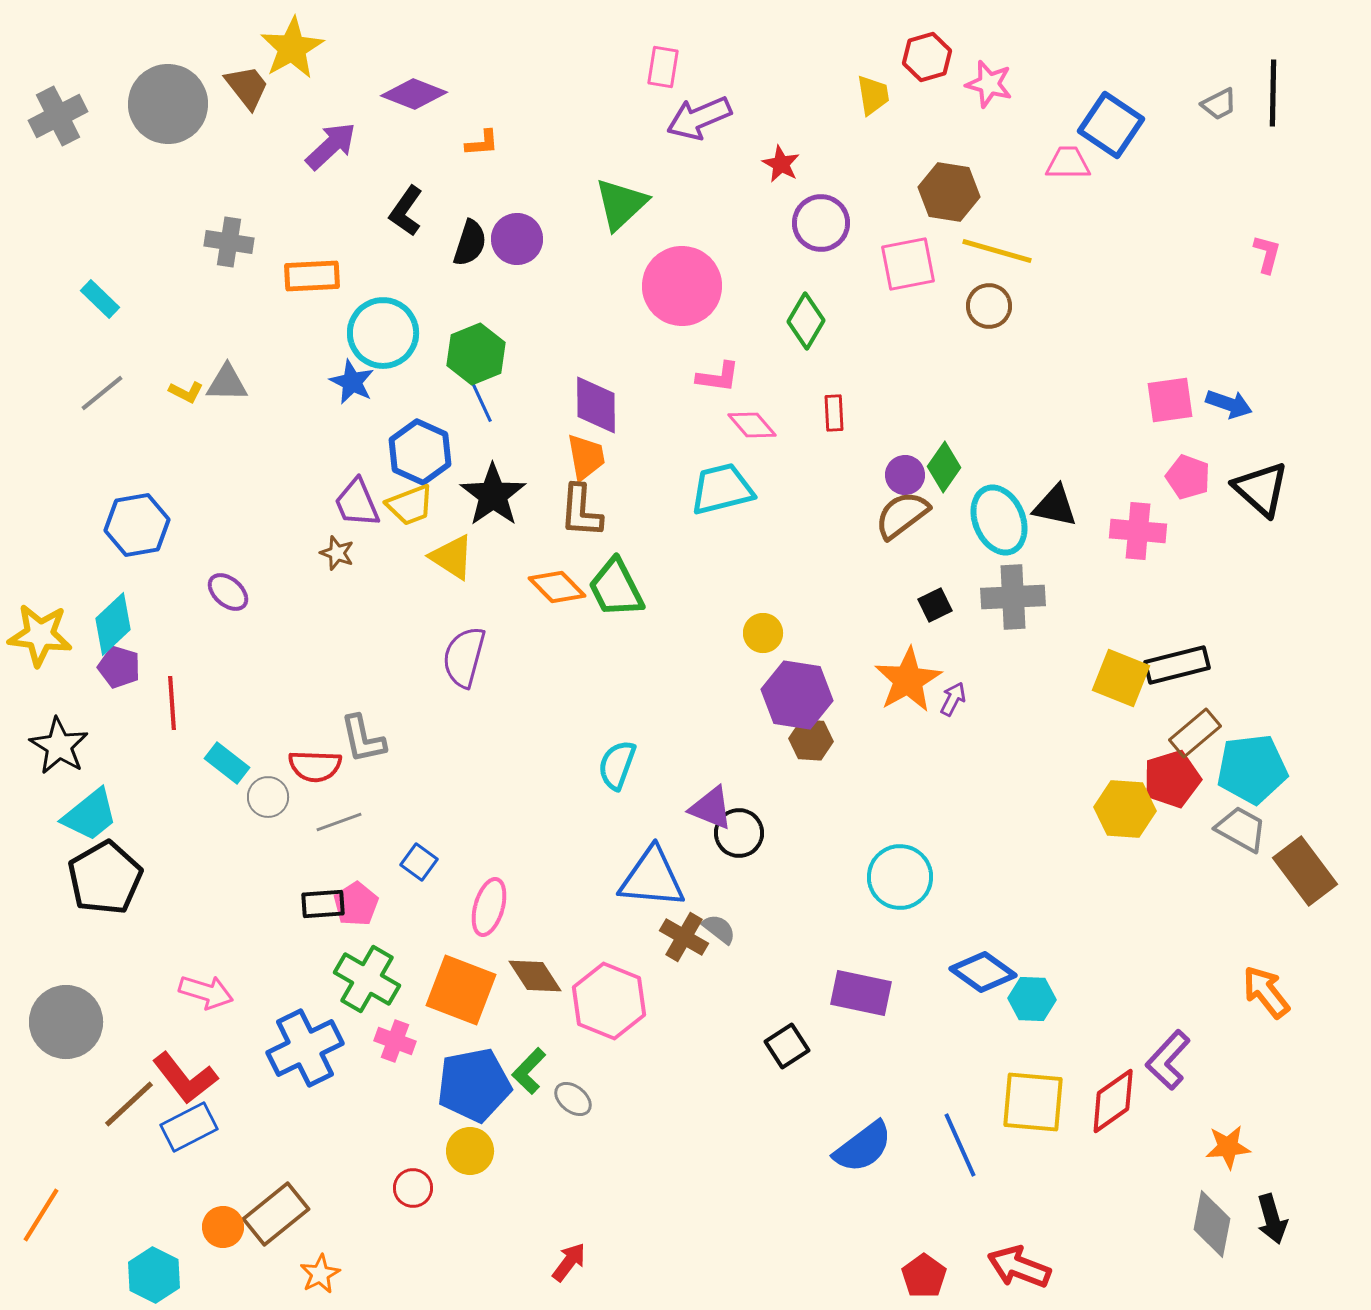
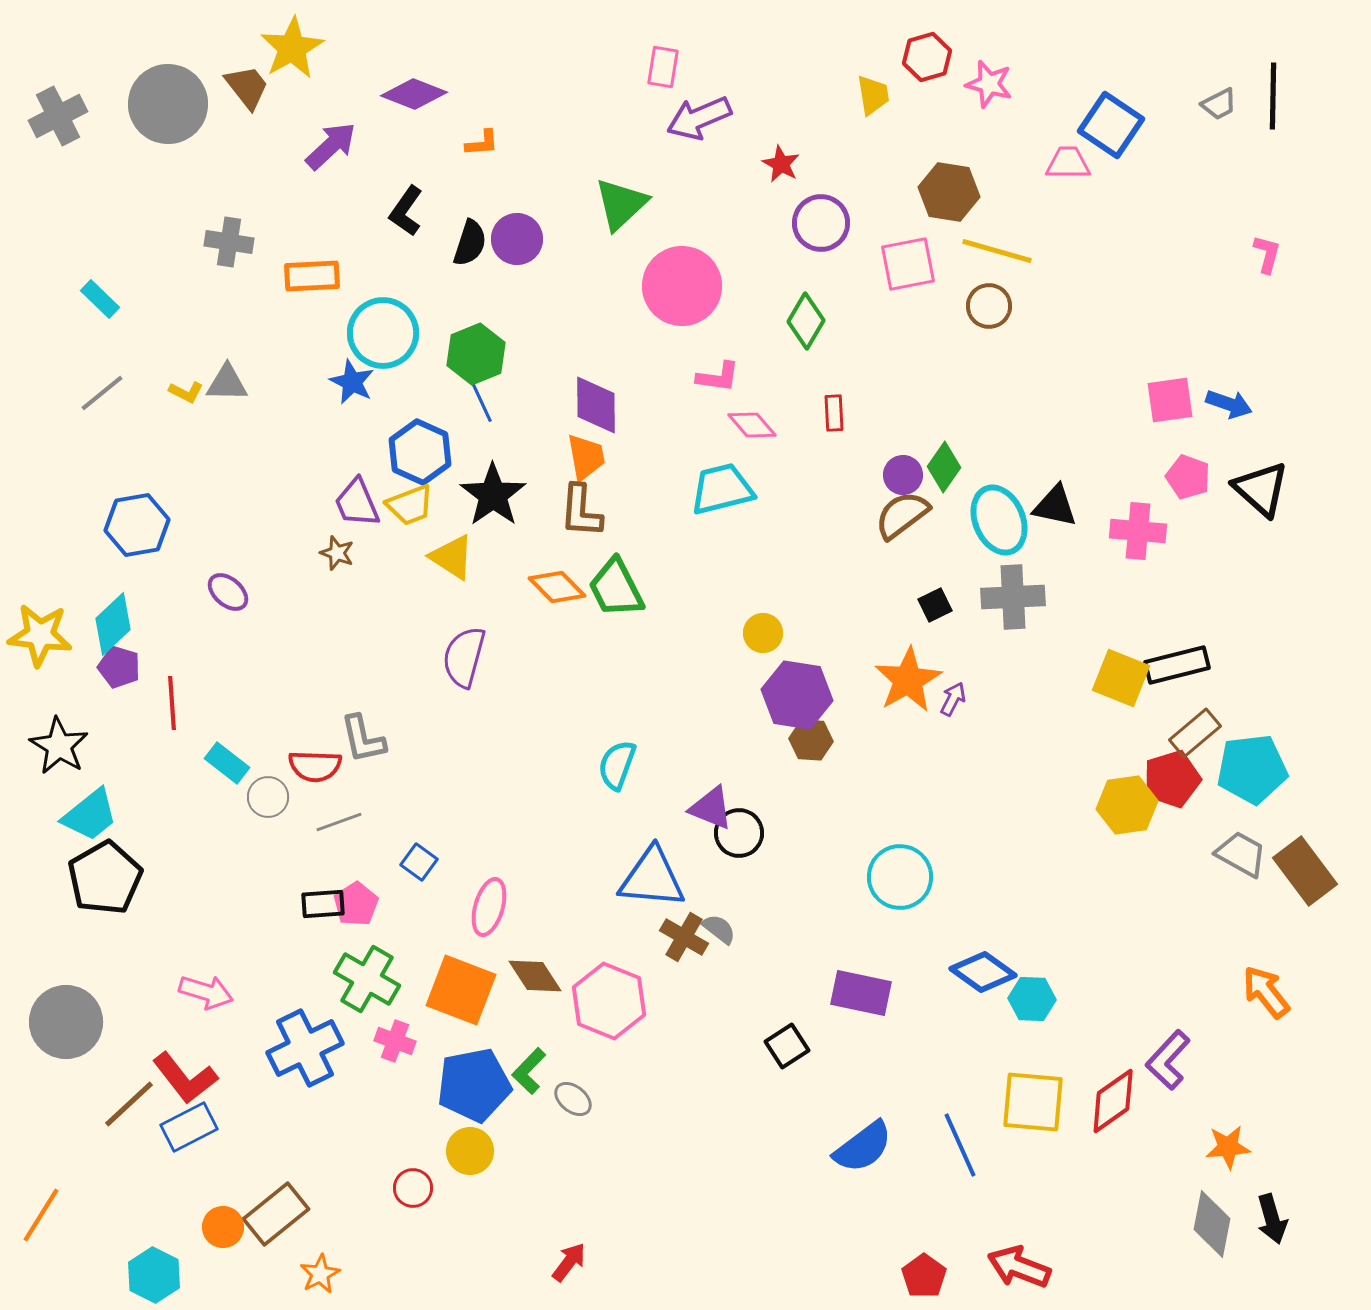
black line at (1273, 93): moved 3 px down
purple circle at (905, 475): moved 2 px left
yellow hexagon at (1125, 809): moved 2 px right, 4 px up; rotated 12 degrees counterclockwise
gray trapezoid at (1241, 829): moved 25 px down
